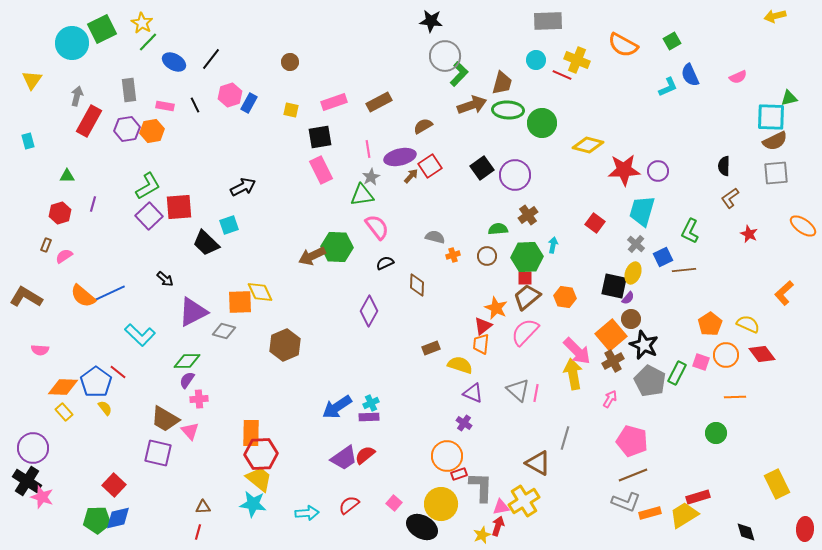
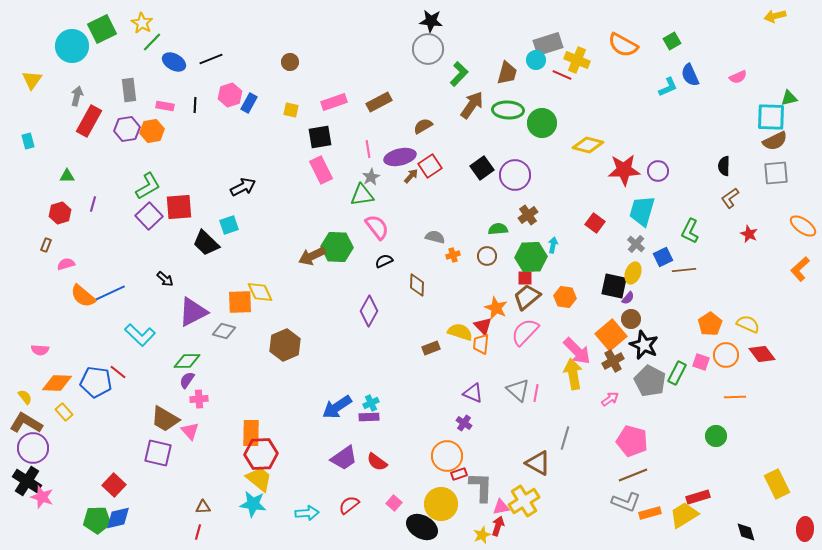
gray rectangle at (548, 21): moved 23 px down; rotated 16 degrees counterclockwise
green line at (148, 42): moved 4 px right
cyan circle at (72, 43): moved 3 px down
gray circle at (445, 56): moved 17 px left, 7 px up
black line at (211, 59): rotated 30 degrees clockwise
brown trapezoid at (502, 83): moved 5 px right, 10 px up
black line at (195, 105): rotated 28 degrees clockwise
brown arrow at (472, 105): rotated 36 degrees counterclockwise
pink semicircle at (64, 256): moved 2 px right, 8 px down; rotated 18 degrees clockwise
green hexagon at (527, 257): moved 4 px right
black semicircle at (385, 263): moved 1 px left, 2 px up
orange L-shape at (784, 293): moved 16 px right, 24 px up
brown L-shape at (26, 297): moved 126 px down
red triangle at (483, 326): rotated 36 degrees counterclockwise
yellow semicircle at (460, 365): moved 33 px up
blue pentagon at (96, 382): rotated 28 degrees counterclockwise
orange diamond at (63, 387): moved 6 px left, 4 px up
pink arrow at (610, 399): rotated 24 degrees clockwise
yellow semicircle at (105, 408): moved 80 px left, 11 px up
green circle at (716, 433): moved 3 px down
red semicircle at (365, 455): moved 12 px right, 7 px down; rotated 105 degrees counterclockwise
